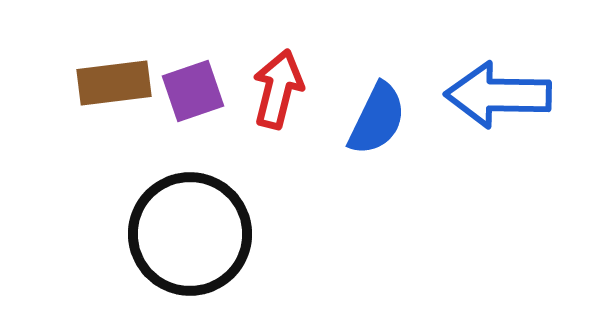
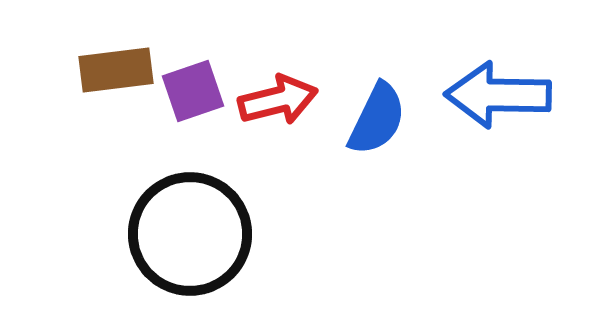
brown rectangle: moved 2 px right, 13 px up
red arrow: moved 11 px down; rotated 62 degrees clockwise
